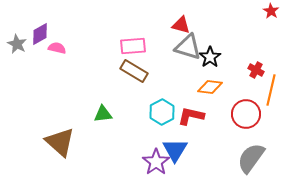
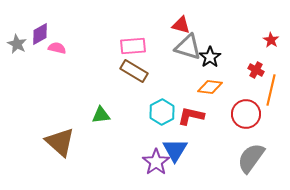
red star: moved 29 px down
green triangle: moved 2 px left, 1 px down
